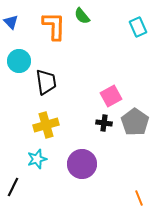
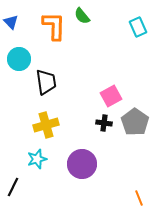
cyan circle: moved 2 px up
